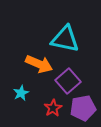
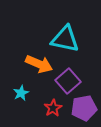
purple pentagon: moved 1 px right
